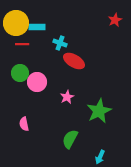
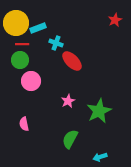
cyan rectangle: moved 1 px right, 1 px down; rotated 21 degrees counterclockwise
cyan cross: moved 4 px left
red ellipse: moved 2 px left; rotated 15 degrees clockwise
green circle: moved 13 px up
pink circle: moved 6 px left, 1 px up
pink star: moved 1 px right, 4 px down
cyan arrow: rotated 48 degrees clockwise
